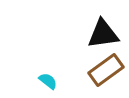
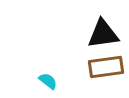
brown rectangle: moved 3 px up; rotated 28 degrees clockwise
